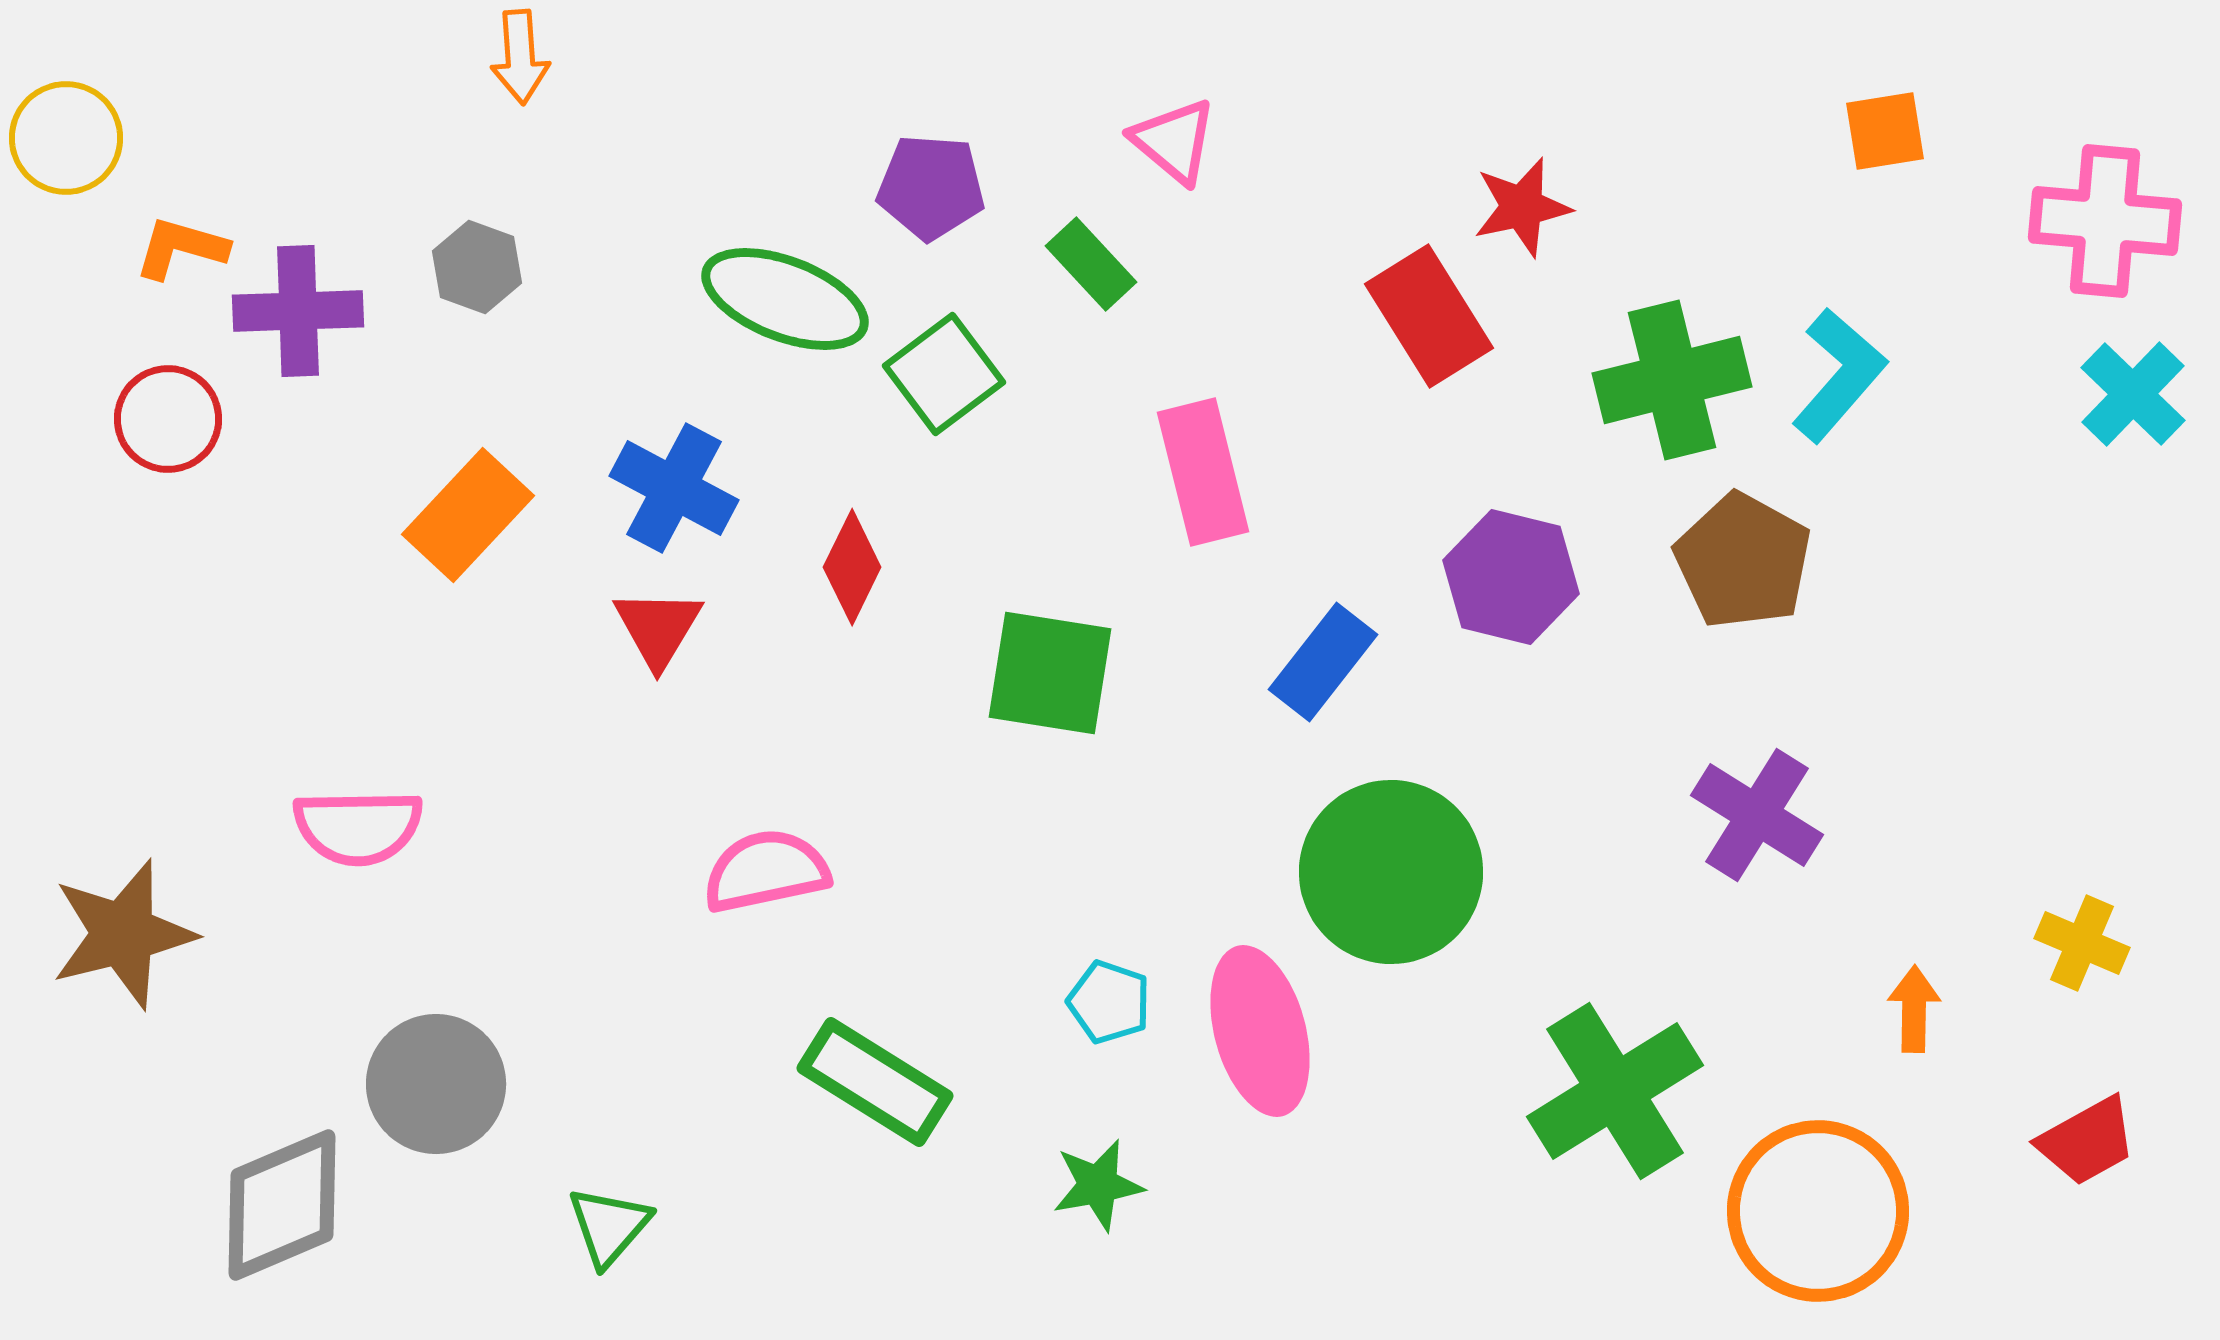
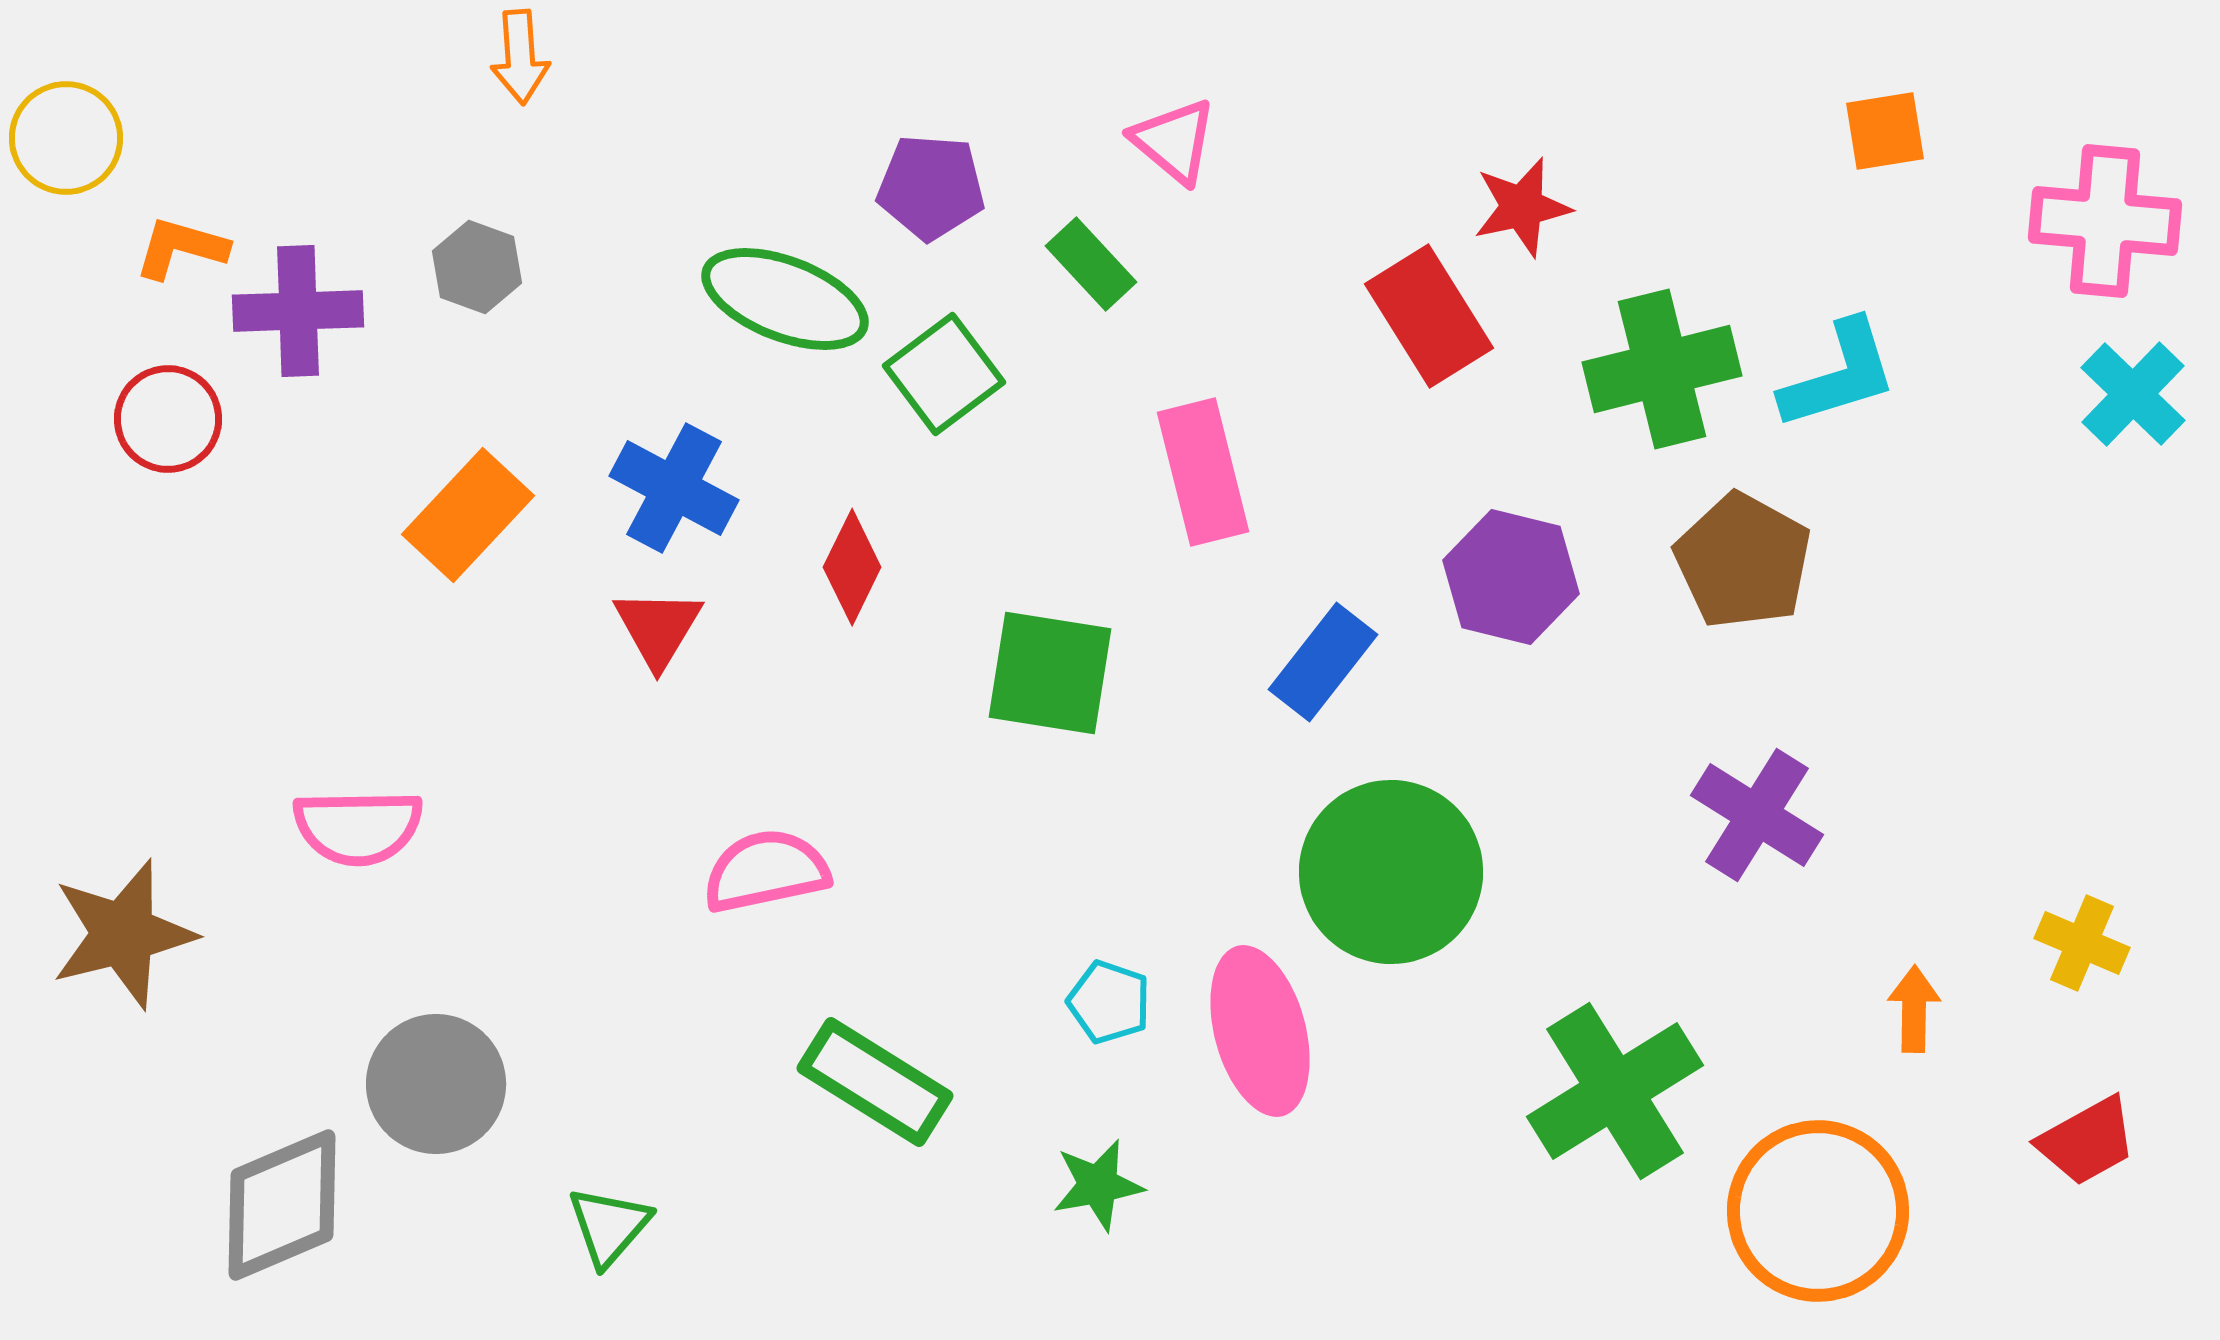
cyan L-shape at (1839, 375): rotated 32 degrees clockwise
green cross at (1672, 380): moved 10 px left, 11 px up
